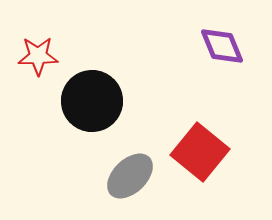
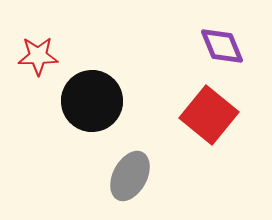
red square: moved 9 px right, 37 px up
gray ellipse: rotated 18 degrees counterclockwise
